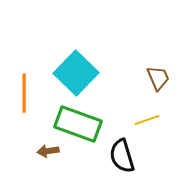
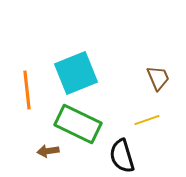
cyan square: rotated 24 degrees clockwise
orange line: moved 3 px right, 3 px up; rotated 6 degrees counterclockwise
green rectangle: rotated 6 degrees clockwise
